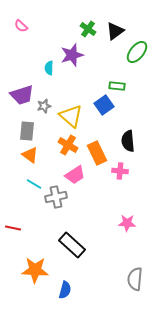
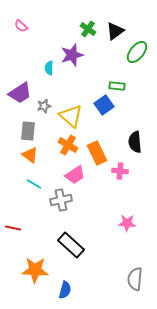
purple trapezoid: moved 2 px left, 2 px up; rotated 15 degrees counterclockwise
gray rectangle: moved 1 px right
black semicircle: moved 7 px right, 1 px down
gray cross: moved 5 px right, 3 px down
black rectangle: moved 1 px left
